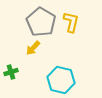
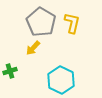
yellow L-shape: moved 1 px right, 1 px down
green cross: moved 1 px left, 1 px up
cyan hexagon: rotated 12 degrees clockwise
